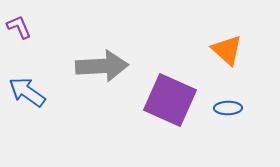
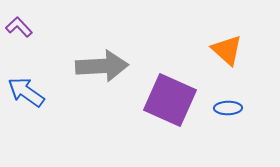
purple L-shape: rotated 20 degrees counterclockwise
blue arrow: moved 1 px left
